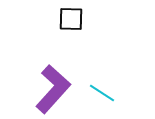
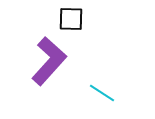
purple L-shape: moved 4 px left, 28 px up
